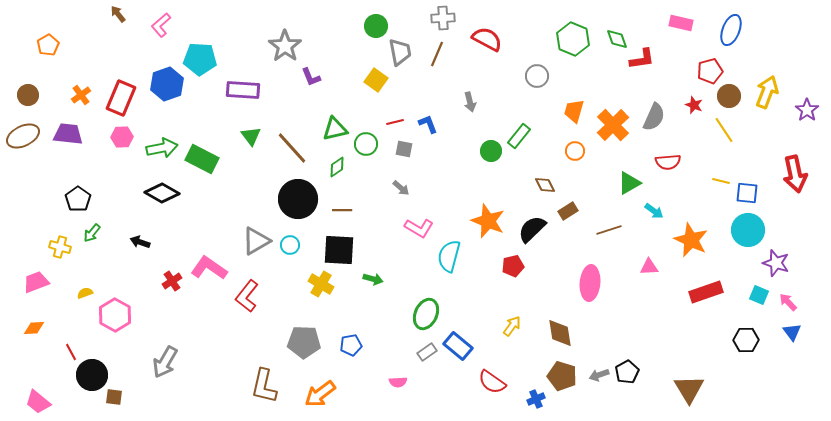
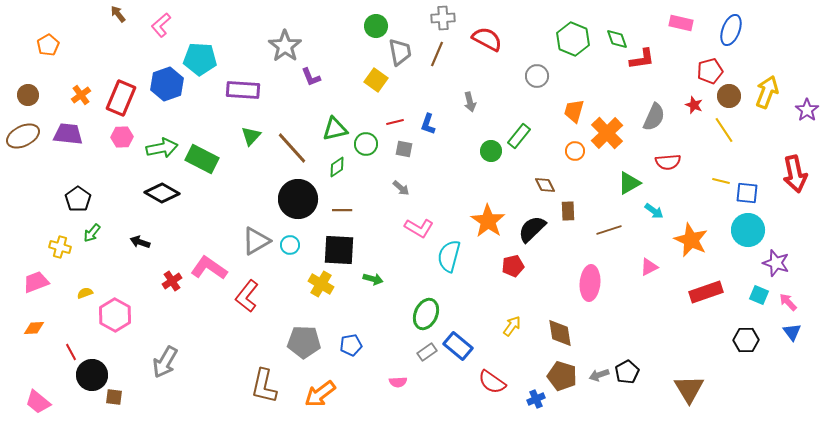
blue L-shape at (428, 124): rotated 140 degrees counterclockwise
orange cross at (613, 125): moved 6 px left, 8 px down
green triangle at (251, 136): rotated 20 degrees clockwise
brown rectangle at (568, 211): rotated 60 degrees counterclockwise
orange star at (488, 221): rotated 12 degrees clockwise
pink triangle at (649, 267): rotated 24 degrees counterclockwise
